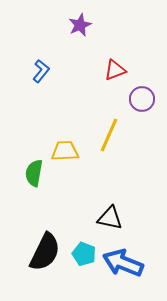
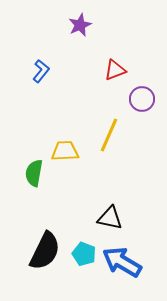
black semicircle: moved 1 px up
blue arrow: moved 1 px left, 1 px up; rotated 9 degrees clockwise
